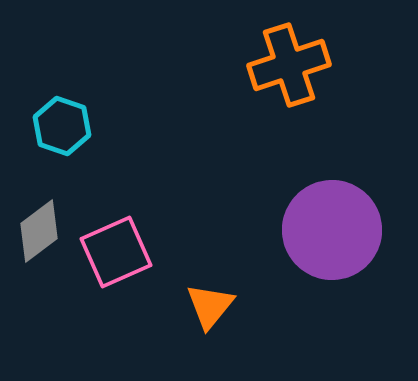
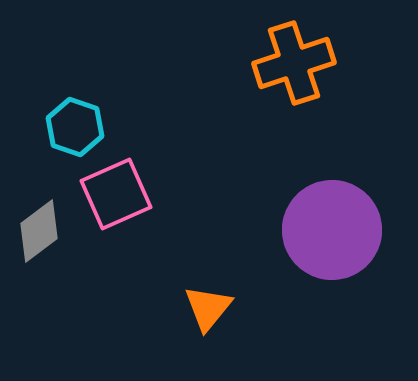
orange cross: moved 5 px right, 2 px up
cyan hexagon: moved 13 px right, 1 px down
pink square: moved 58 px up
orange triangle: moved 2 px left, 2 px down
